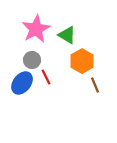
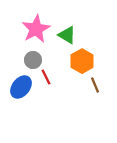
gray circle: moved 1 px right
blue ellipse: moved 1 px left, 4 px down
